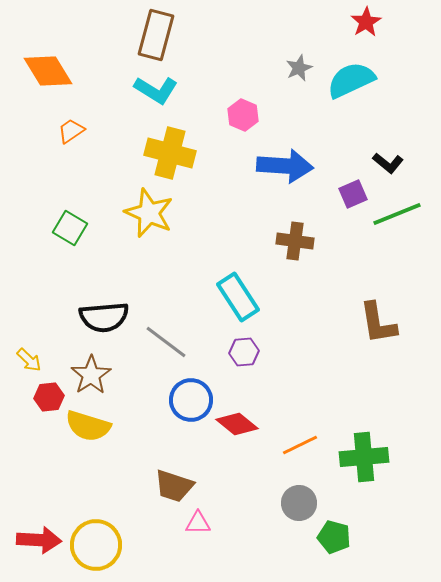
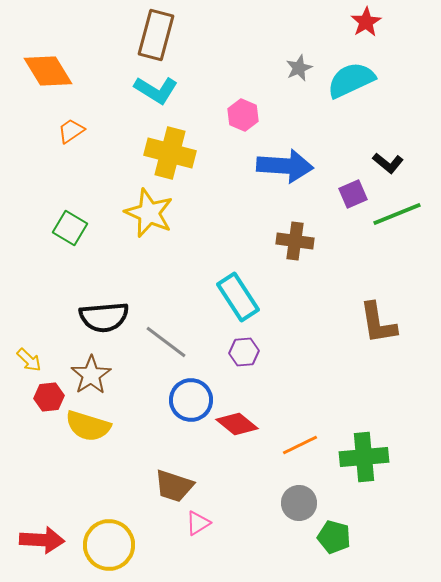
pink triangle: rotated 32 degrees counterclockwise
red arrow: moved 3 px right
yellow circle: moved 13 px right
